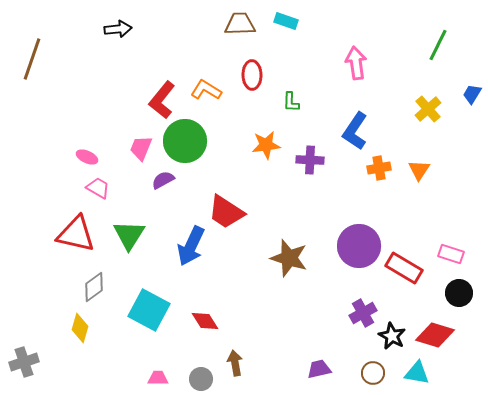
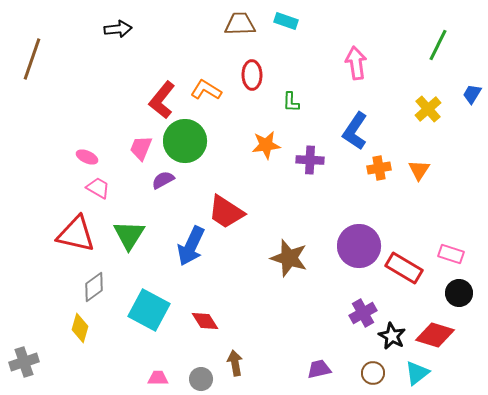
cyan triangle at (417, 373): rotated 48 degrees counterclockwise
